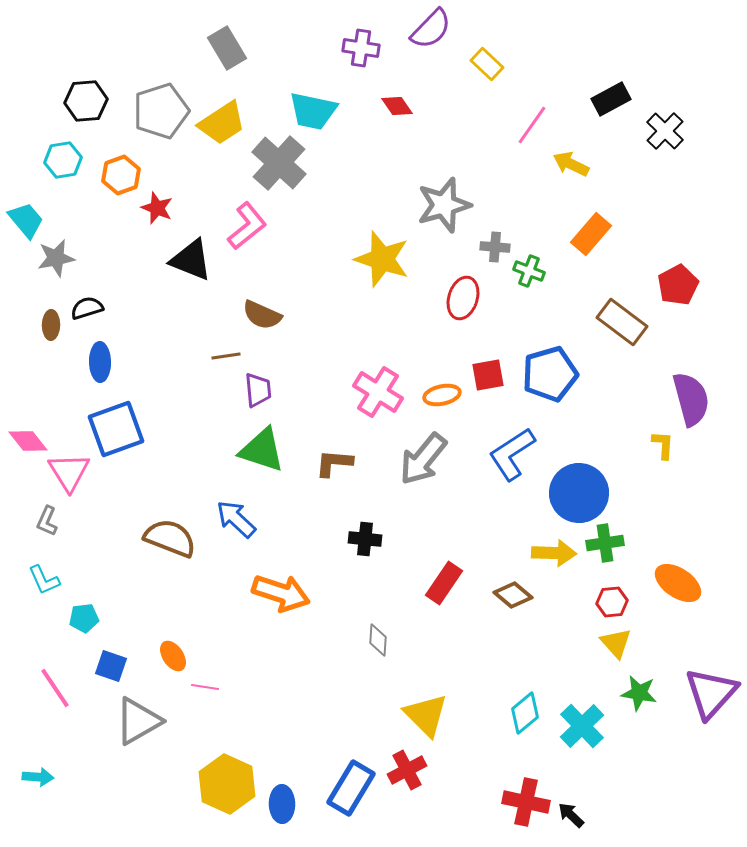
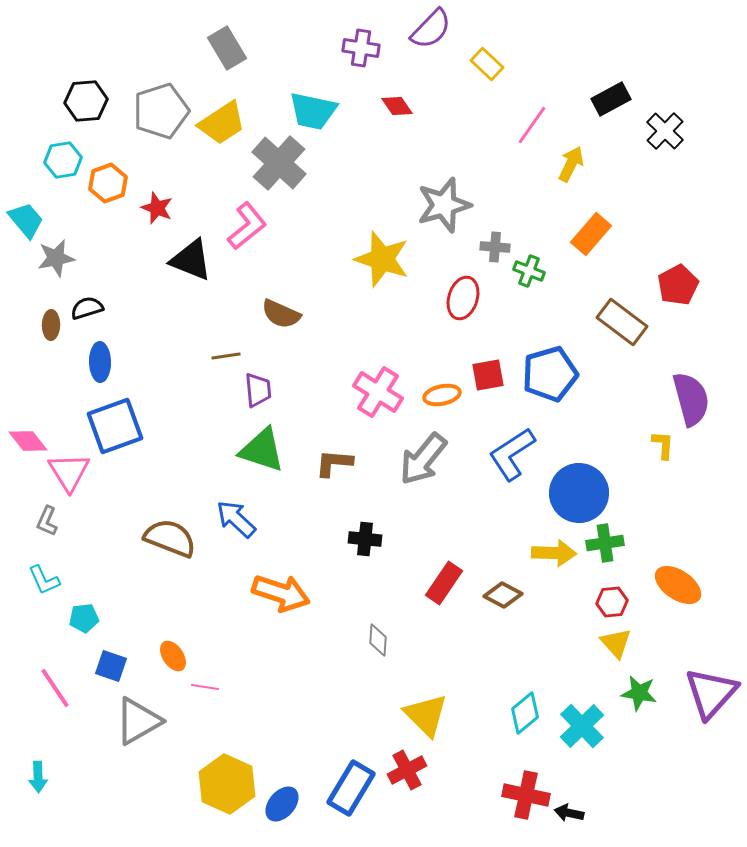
yellow arrow at (571, 164): rotated 90 degrees clockwise
orange hexagon at (121, 175): moved 13 px left, 8 px down
brown semicircle at (262, 315): moved 19 px right, 1 px up
blue square at (116, 429): moved 1 px left, 3 px up
orange ellipse at (678, 583): moved 2 px down
brown diamond at (513, 595): moved 10 px left; rotated 12 degrees counterclockwise
cyan arrow at (38, 777): rotated 84 degrees clockwise
red cross at (526, 802): moved 7 px up
blue ellipse at (282, 804): rotated 42 degrees clockwise
black arrow at (571, 815): moved 2 px left, 2 px up; rotated 32 degrees counterclockwise
